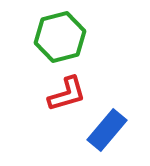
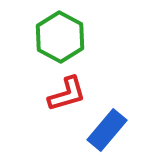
green hexagon: rotated 18 degrees counterclockwise
